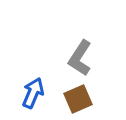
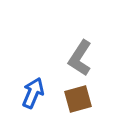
brown square: rotated 8 degrees clockwise
